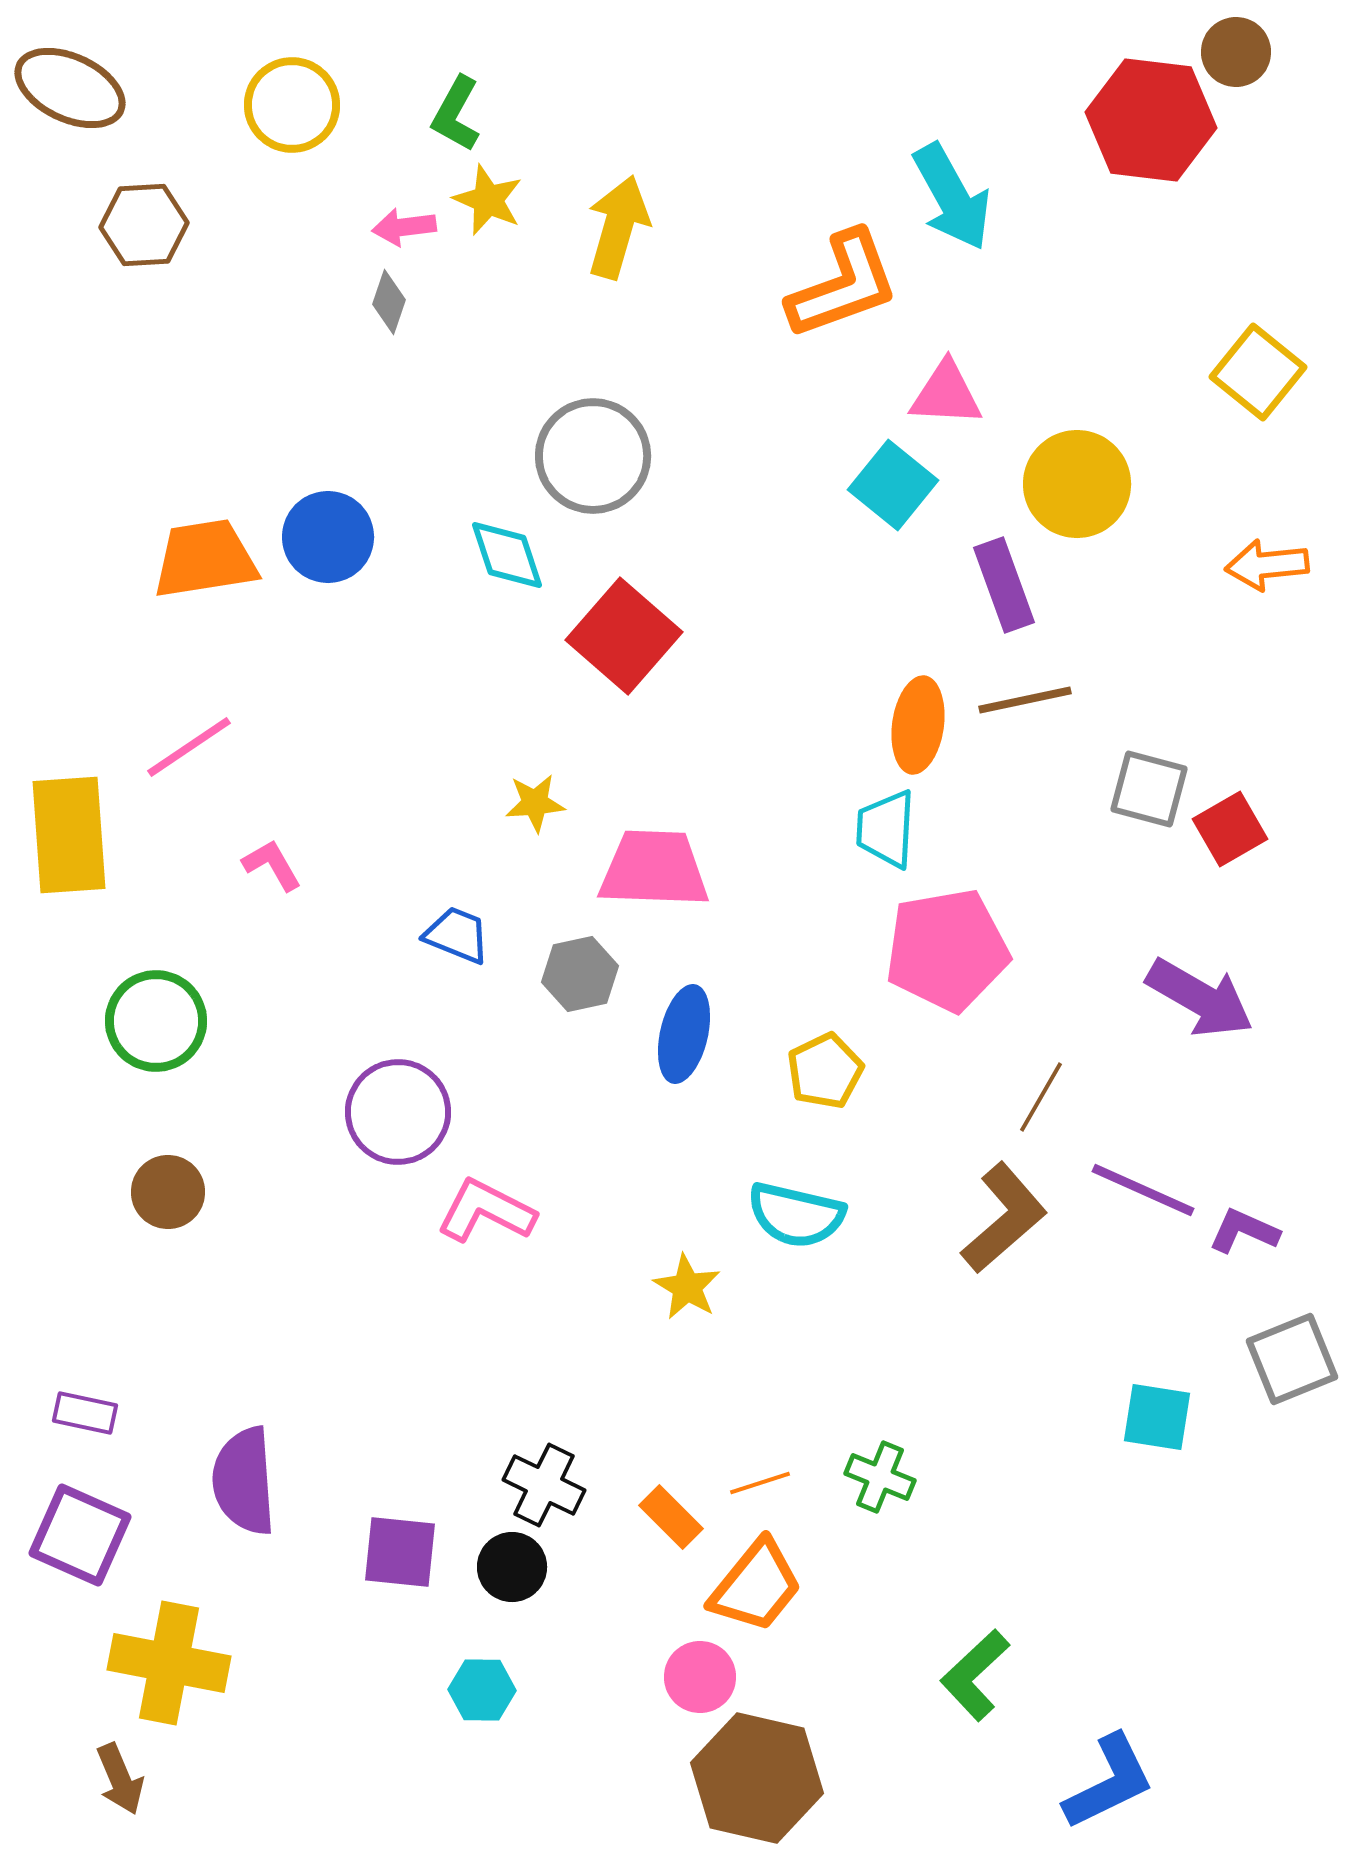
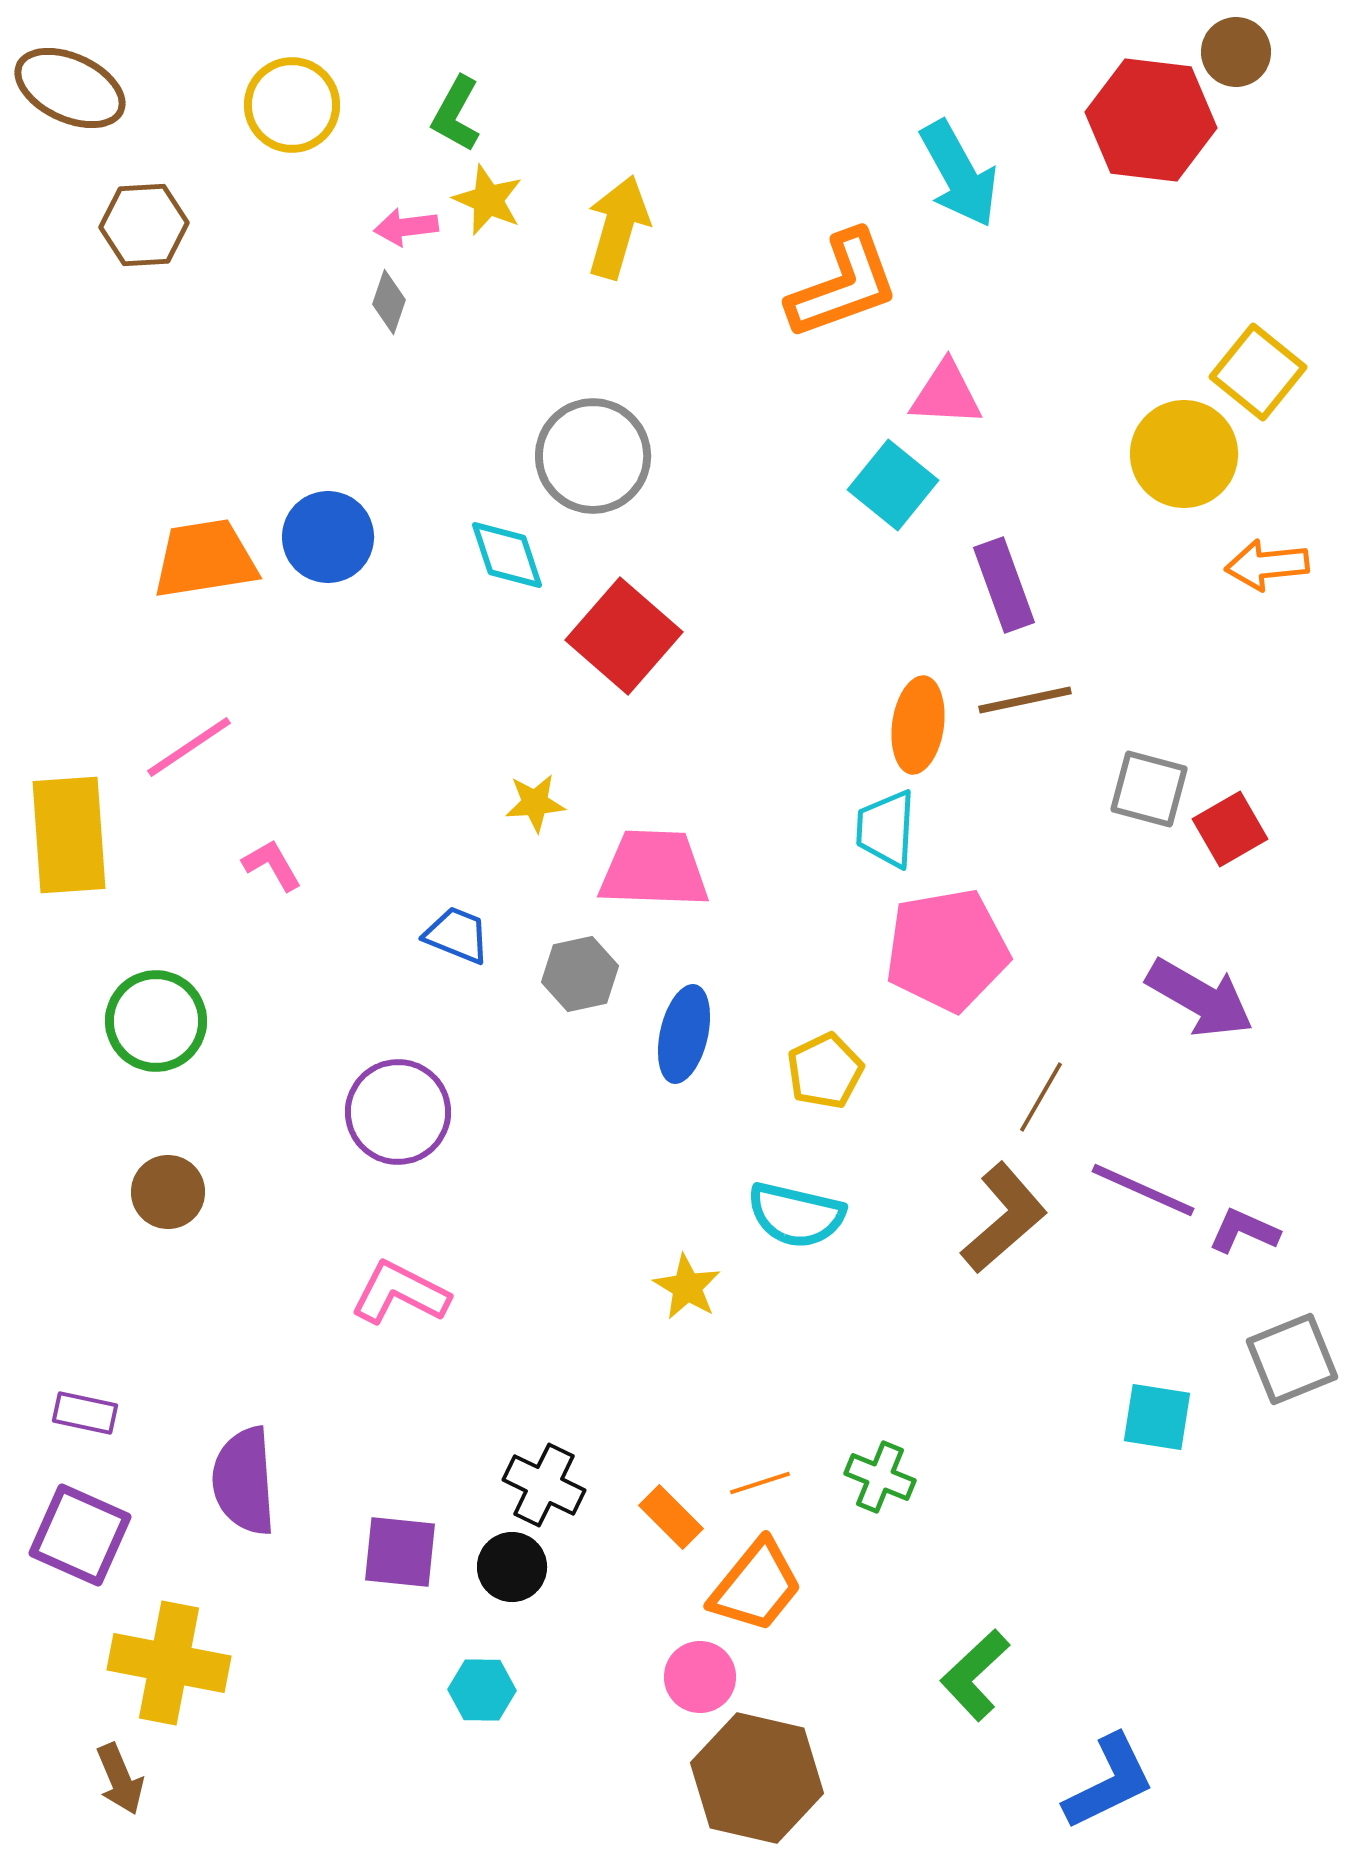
cyan arrow at (952, 197): moved 7 px right, 23 px up
pink arrow at (404, 227): moved 2 px right
yellow circle at (1077, 484): moved 107 px right, 30 px up
pink L-shape at (486, 1211): moved 86 px left, 82 px down
